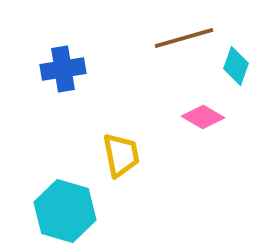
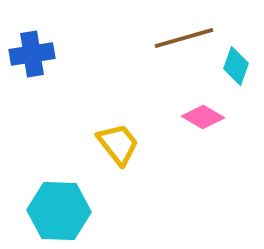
blue cross: moved 31 px left, 15 px up
yellow trapezoid: moved 3 px left, 11 px up; rotated 27 degrees counterclockwise
cyan hexagon: moved 6 px left; rotated 14 degrees counterclockwise
